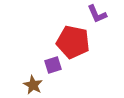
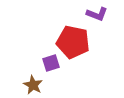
purple L-shape: rotated 45 degrees counterclockwise
purple square: moved 2 px left, 2 px up
